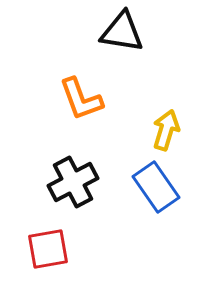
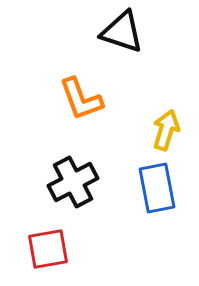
black triangle: rotated 9 degrees clockwise
blue rectangle: moved 1 px right, 1 px down; rotated 24 degrees clockwise
